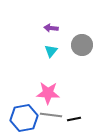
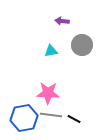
purple arrow: moved 11 px right, 7 px up
cyan triangle: rotated 40 degrees clockwise
black line: rotated 40 degrees clockwise
